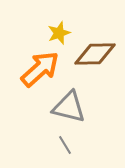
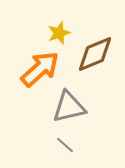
brown diamond: rotated 21 degrees counterclockwise
gray triangle: rotated 27 degrees counterclockwise
gray line: rotated 18 degrees counterclockwise
